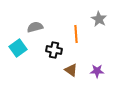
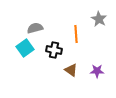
gray semicircle: moved 1 px down
cyan square: moved 7 px right
